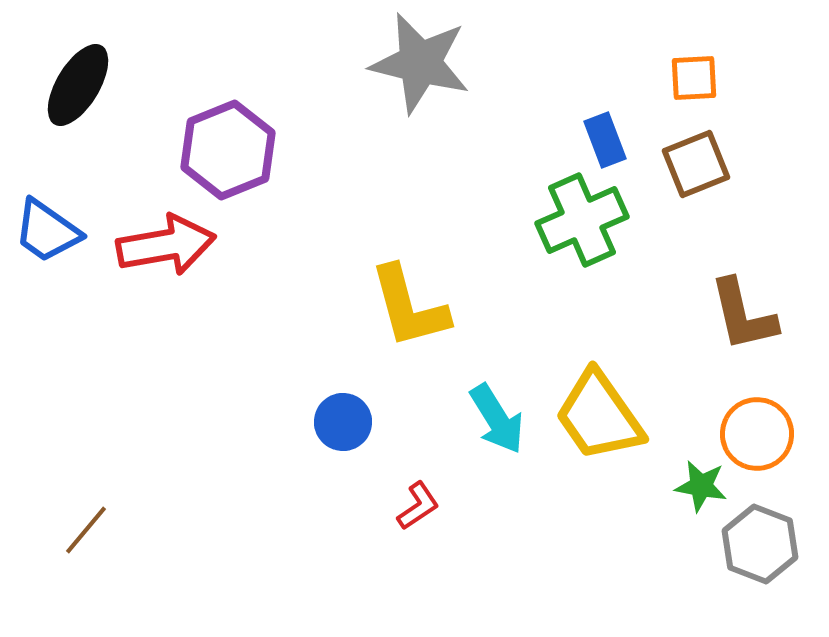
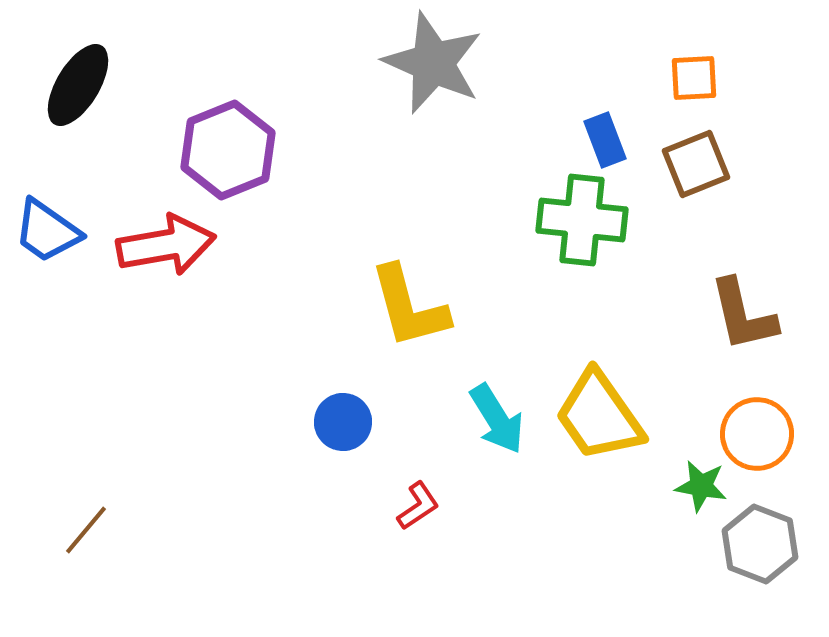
gray star: moved 13 px right; rotated 10 degrees clockwise
green cross: rotated 30 degrees clockwise
